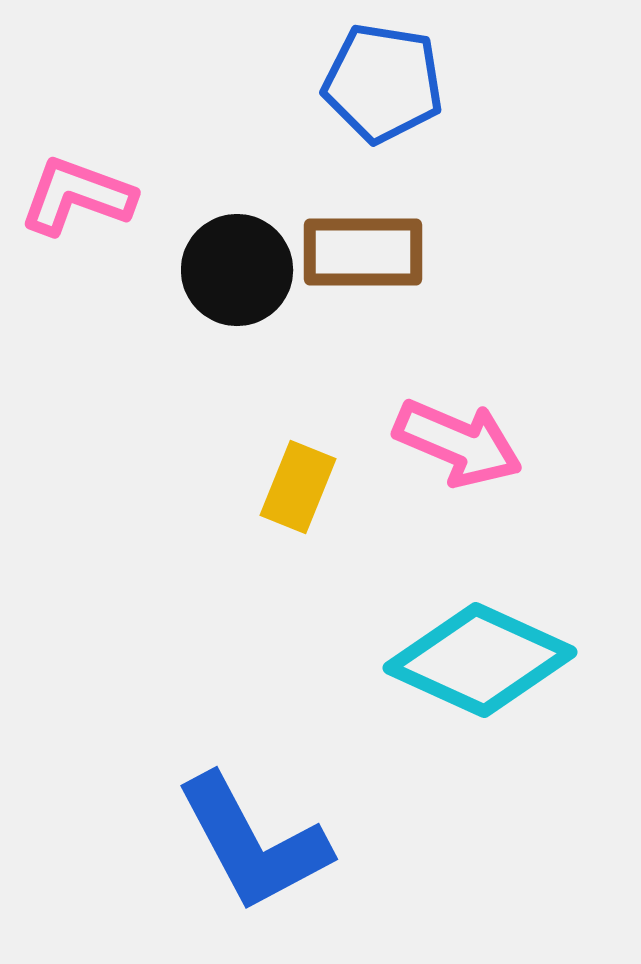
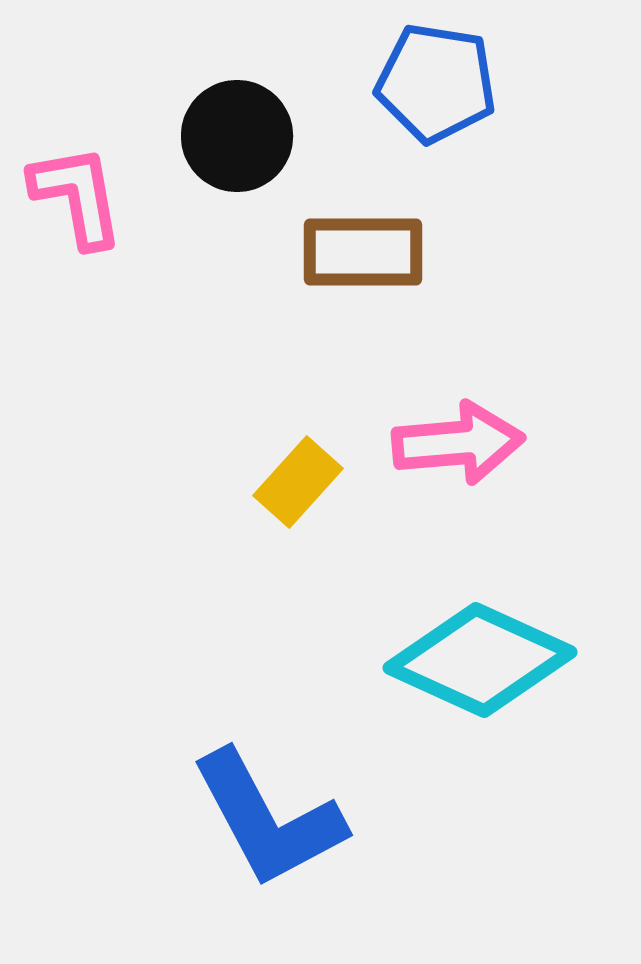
blue pentagon: moved 53 px right
pink L-shape: rotated 60 degrees clockwise
black circle: moved 134 px up
pink arrow: rotated 28 degrees counterclockwise
yellow rectangle: moved 5 px up; rotated 20 degrees clockwise
blue L-shape: moved 15 px right, 24 px up
